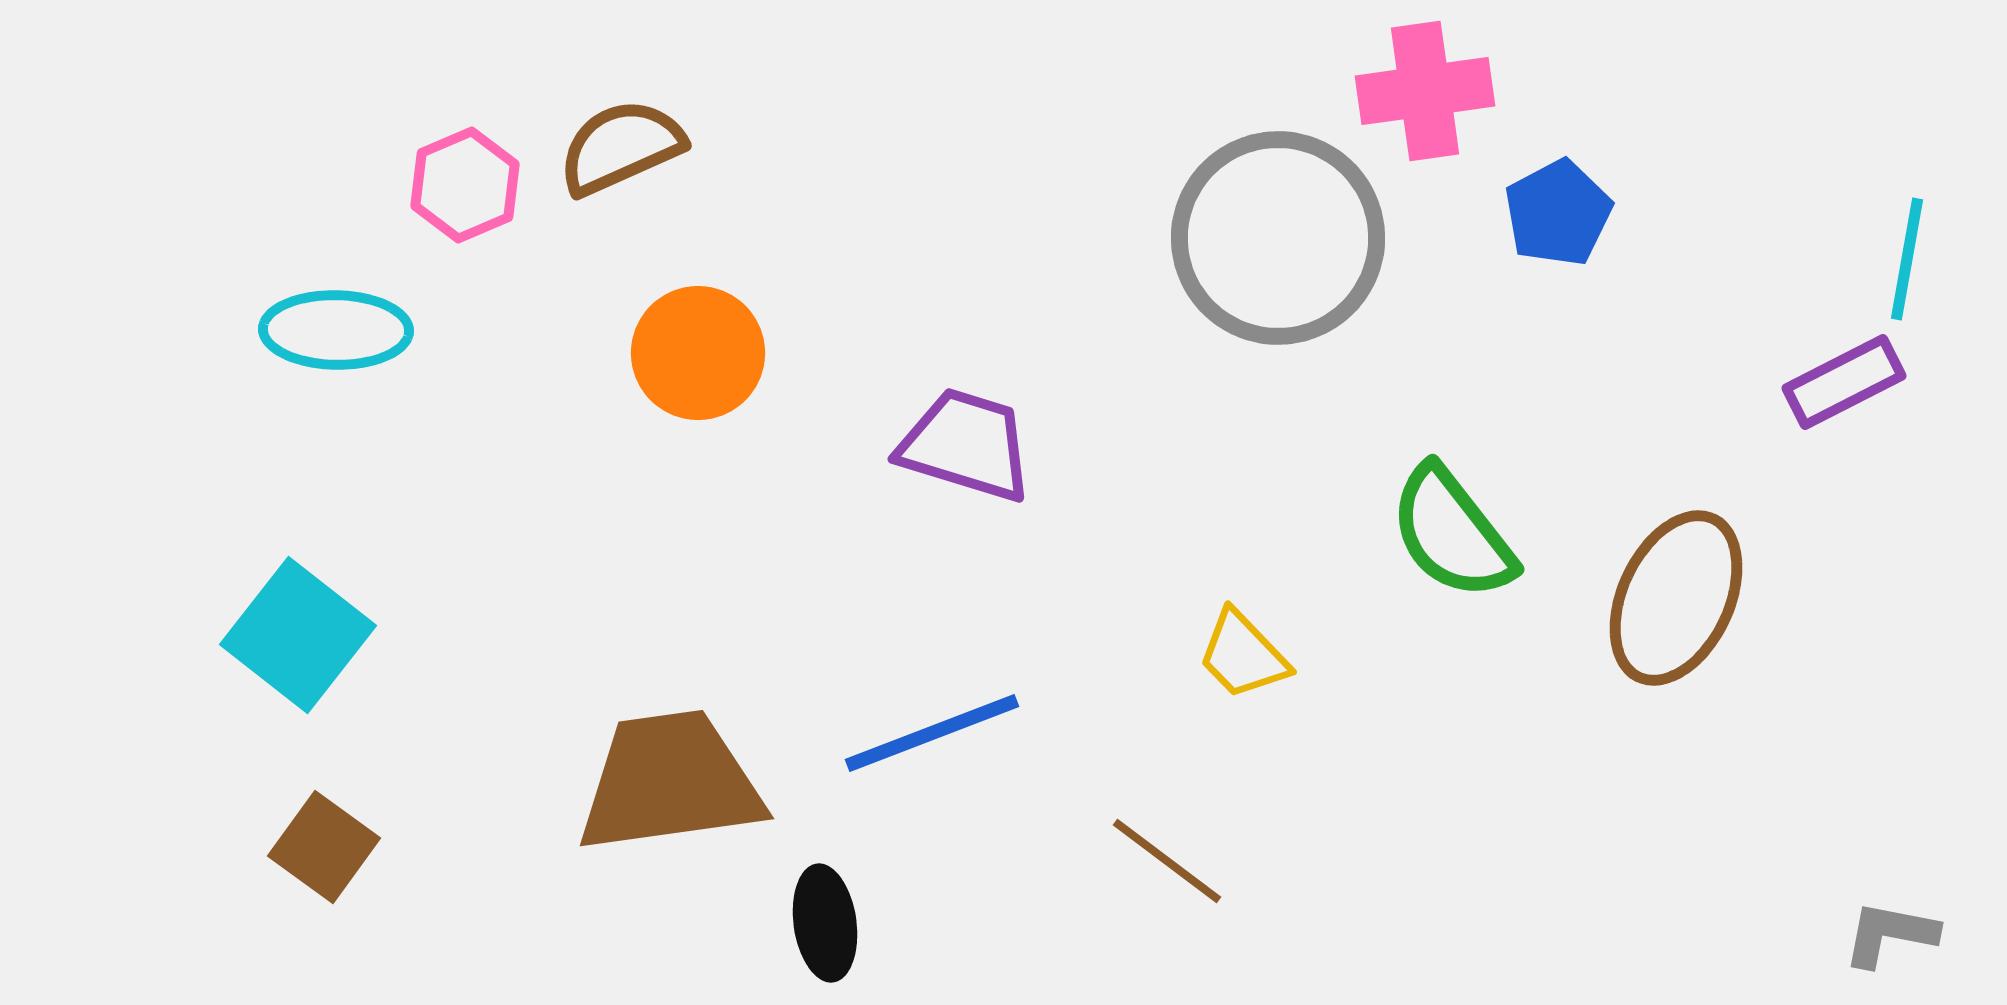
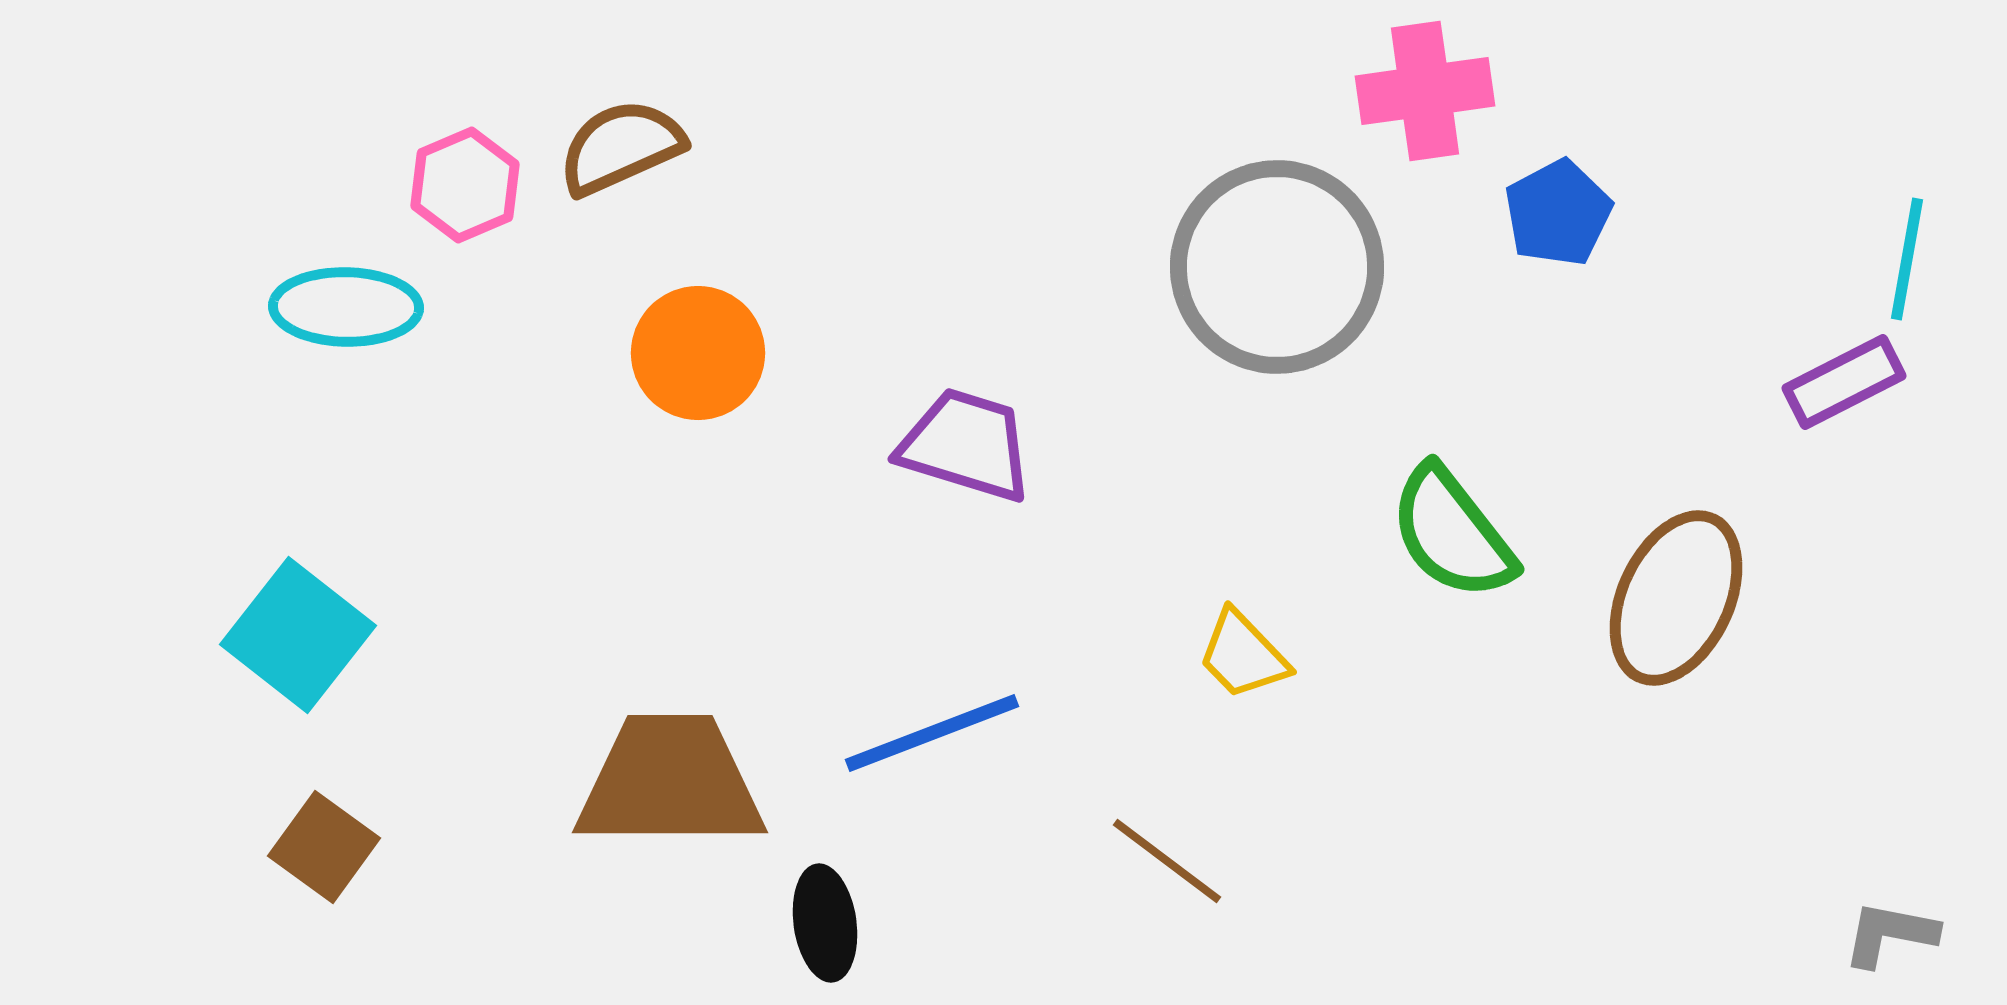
gray circle: moved 1 px left, 29 px down
cyan ellipse: moved 10 px right, 23 px up
brown trapezoid: rotated 8 degrees clockwise
